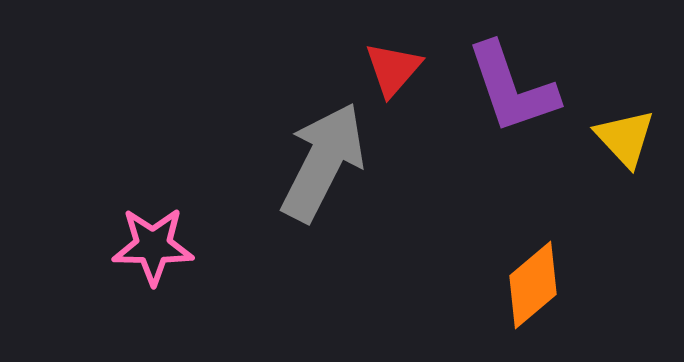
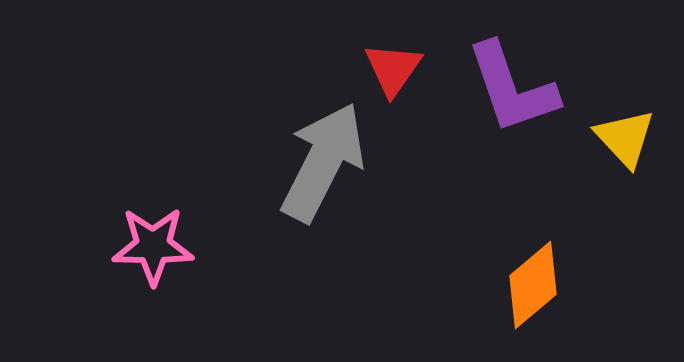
red triangle: rotated 6 degrees counterclockwise
